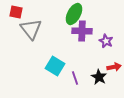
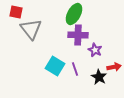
purple cross: moved 4 px left, 4 px down
purple star: moved 11 px left, 9 px down
purple line: moved 9 px up
